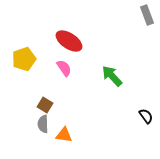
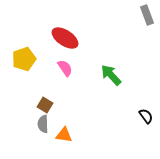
red ellipse: moved 4 px left, 3 px up
pink semicircle: moved 1 px right
green arrow: moved 1 px left, 1 px up
